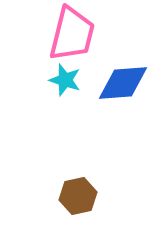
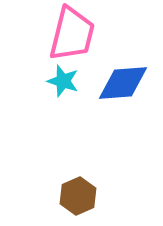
cyan star: moved 2 px left, 1 px down
brown hexagon: rotated 12 degrees counterclockwise
